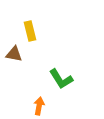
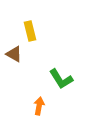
brown triangle: rotated 18 degrees clockwise
